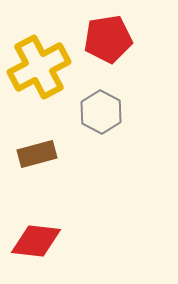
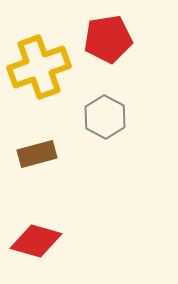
yellow cross: rotated 8 degrees clockwise
gray hexagon: moved 4 px right, 5 px down
red diamond: rotated 9 degrees clockwise
